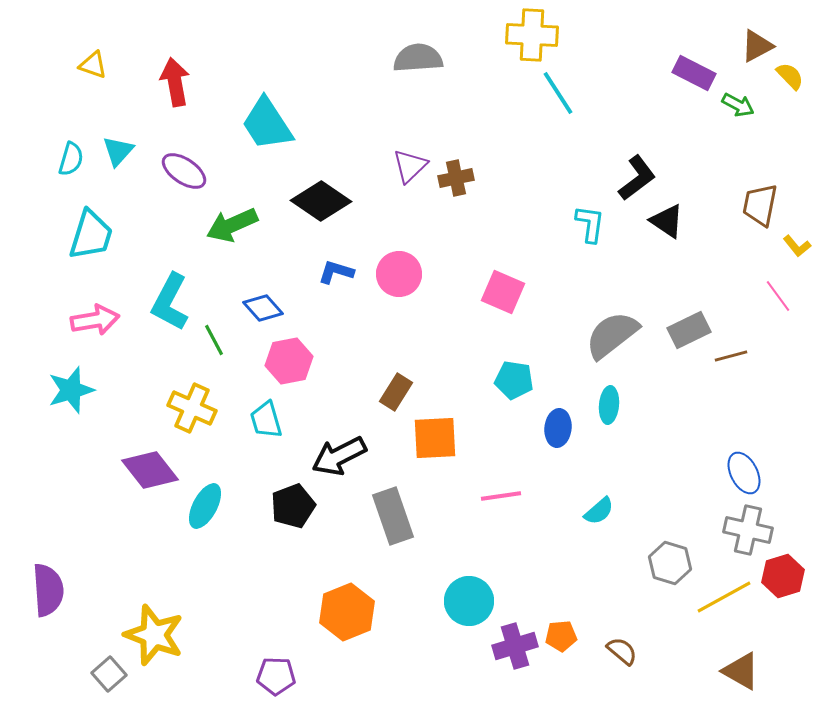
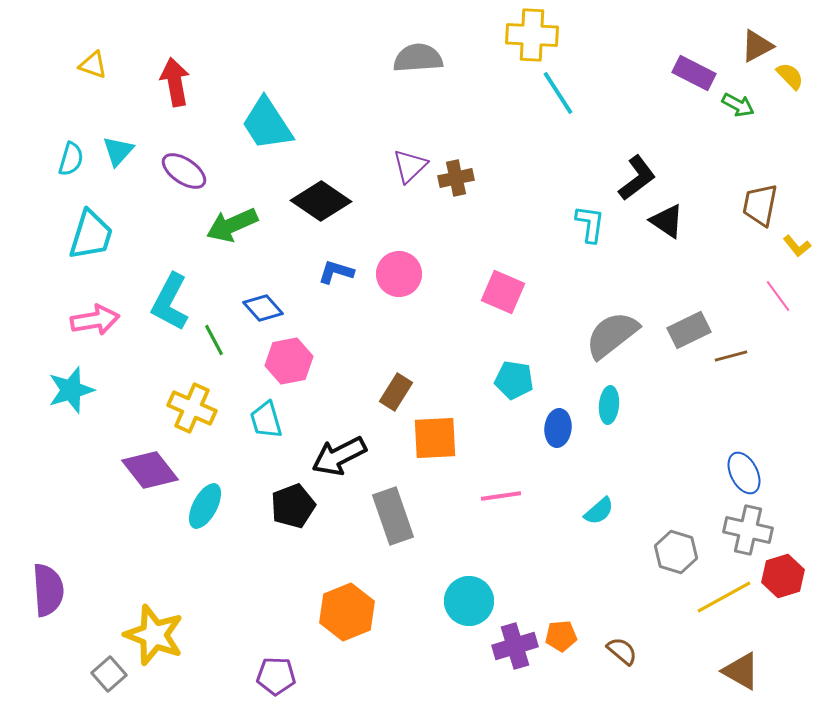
gray hexagon at (670, 563): moved 6 px right, 11 px up
